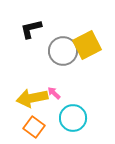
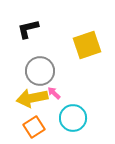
black L-shape: moved 3 px left
yellow square: rotated 8 degrees clockwise
gray circle: moved 23 px left, 20 px down
orange square: rotated 20 degrees clockwise
